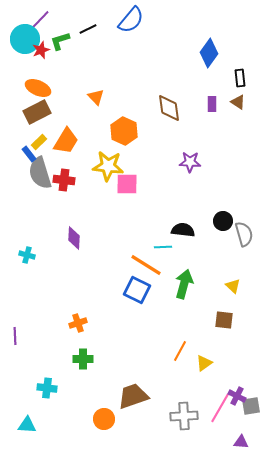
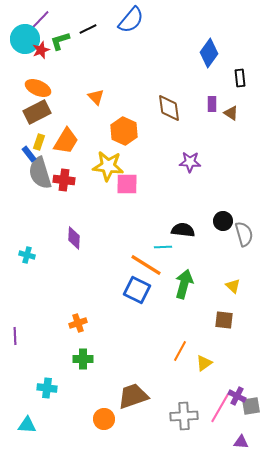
brown triangle at (238, 102): moved 7 px left, 11 px down
yellow rectangle at (39, 142): rotated 28 degrees counterclockwise
